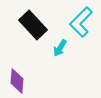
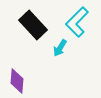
cyan L-shape: moved 4 px left
